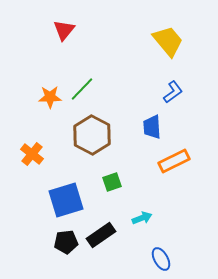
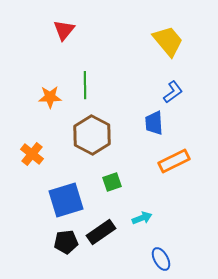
green line: moved 3 px right, 4 px up; rotated 44 degrees counterclockwise
blue trapezoid: moved 2 px right, 4 px up
black rectangle: moved 3 px up
